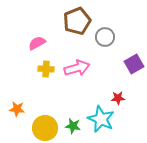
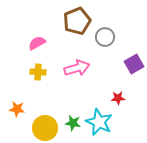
yellow cross: moved 8 px left, 3 px down
cyan star: moved 2 px left, 3 px down
green star: moved 3 px up
